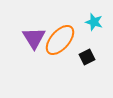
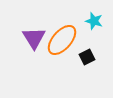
cyan star: moved 1 px up
orange ellipse: moved 2 px right
